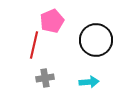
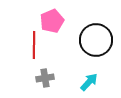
red line: rotated 12 degrees counterclockwise
cyan arrow: rotated 42 degrees counterclockwise
